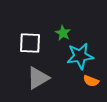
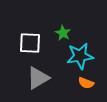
orange semicircle: moved 5 px left, 2 px down
